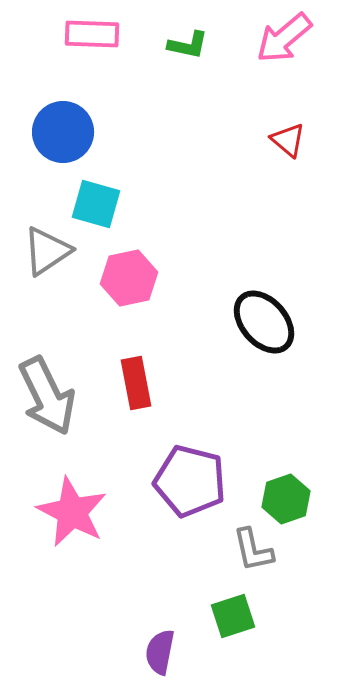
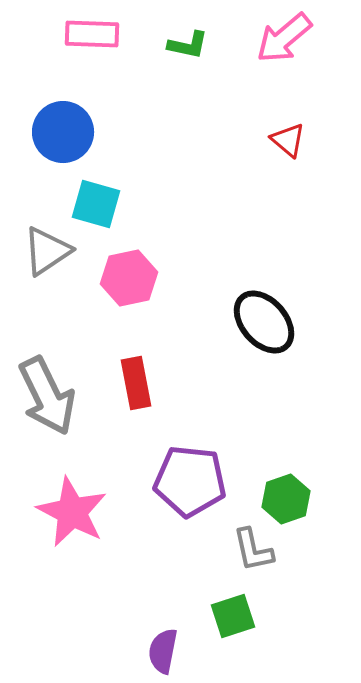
purple pentagon: rotated 8 degrees counterclockwise
purple semicircle: moved 3 px right, 1 px up
